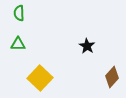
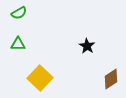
green semicircle: rotated 119 degrees counterclockwise
brown diamond: moved 1 px left, 2 px down; rotated 15 degrees clockwise
